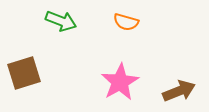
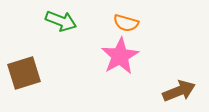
orange semicircle: moved 1 px down
pink star: moved 26 px up
